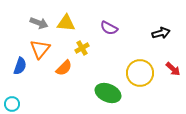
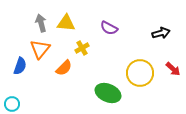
gray arrow: moved 2 px right; rotated 126 degrees counterclockwise
